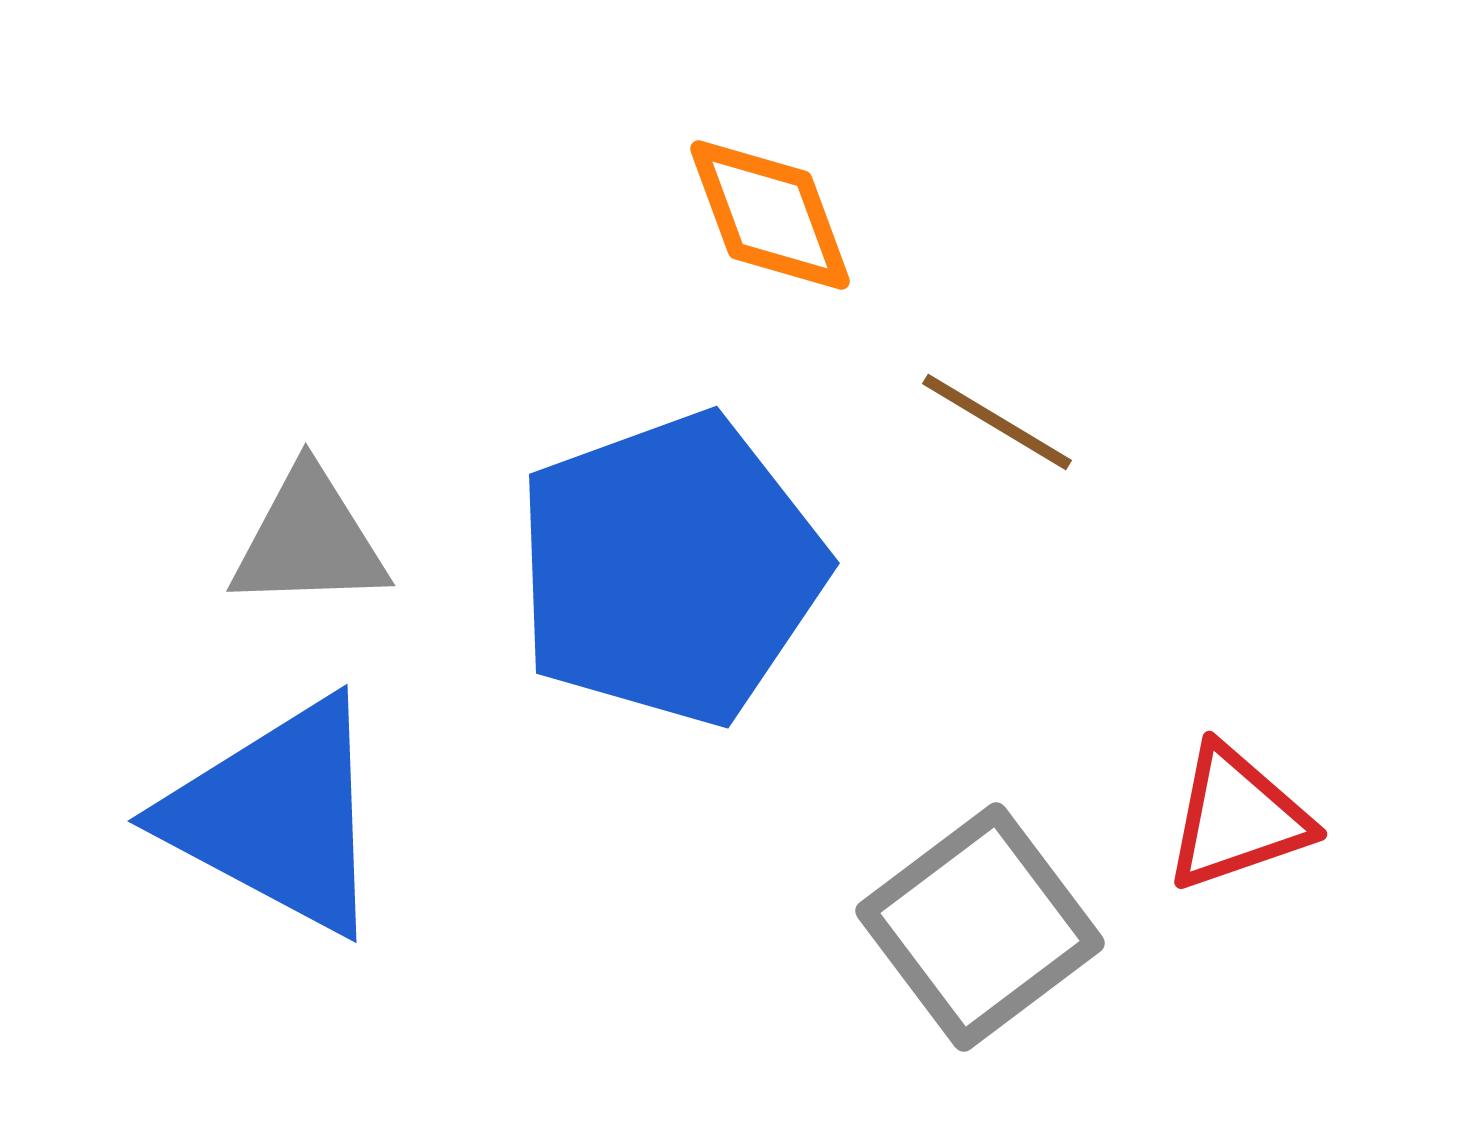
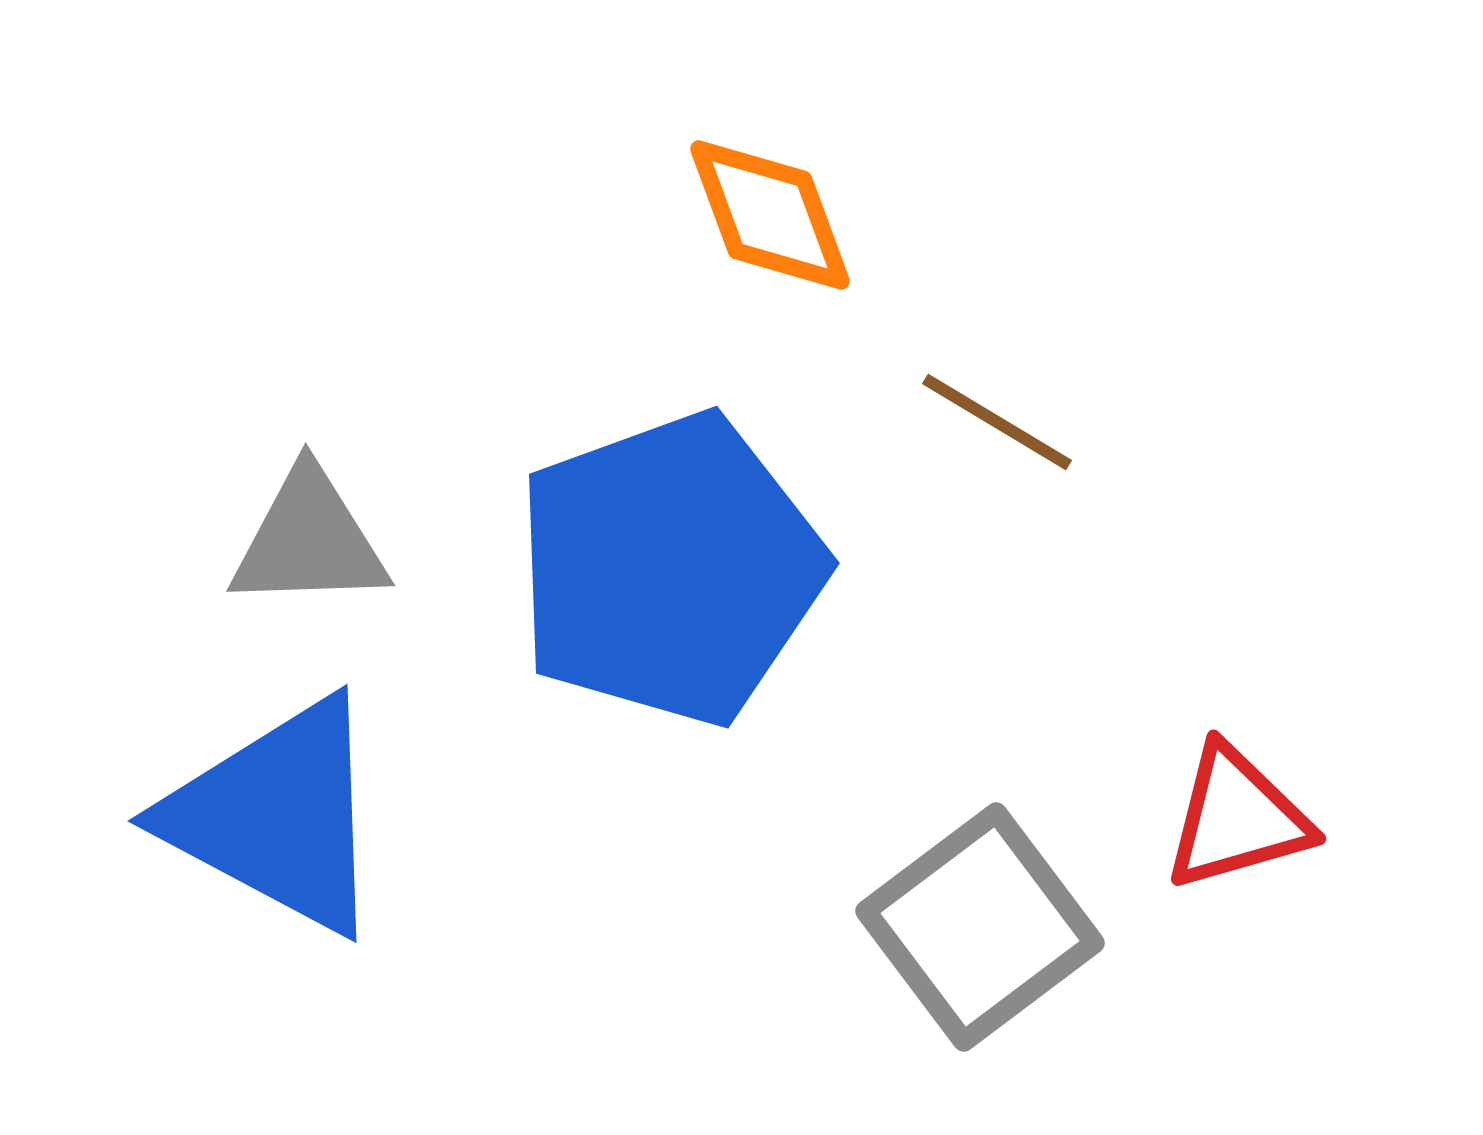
red triangle: rotated 3 degrees clockwise
